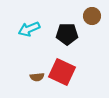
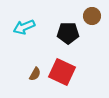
cyan arrow: moved 5 px left, 2 px up
black pentagon: moved 1 px right, 1 px up
brown semicircle: moved 2 px left, 3 px up; rotated 56 degrees counterclockwise
